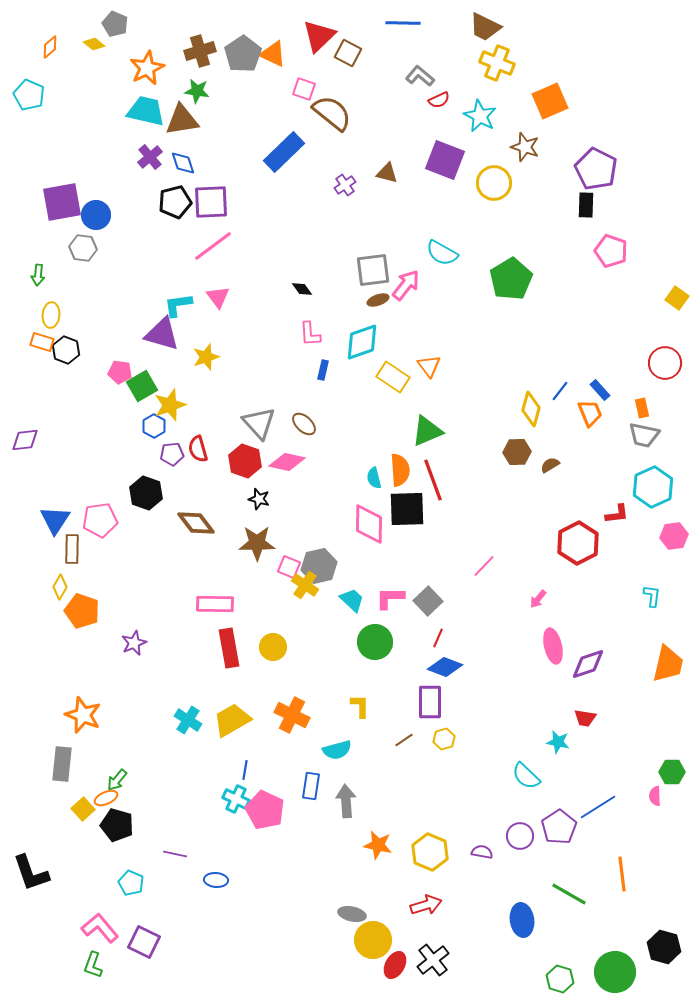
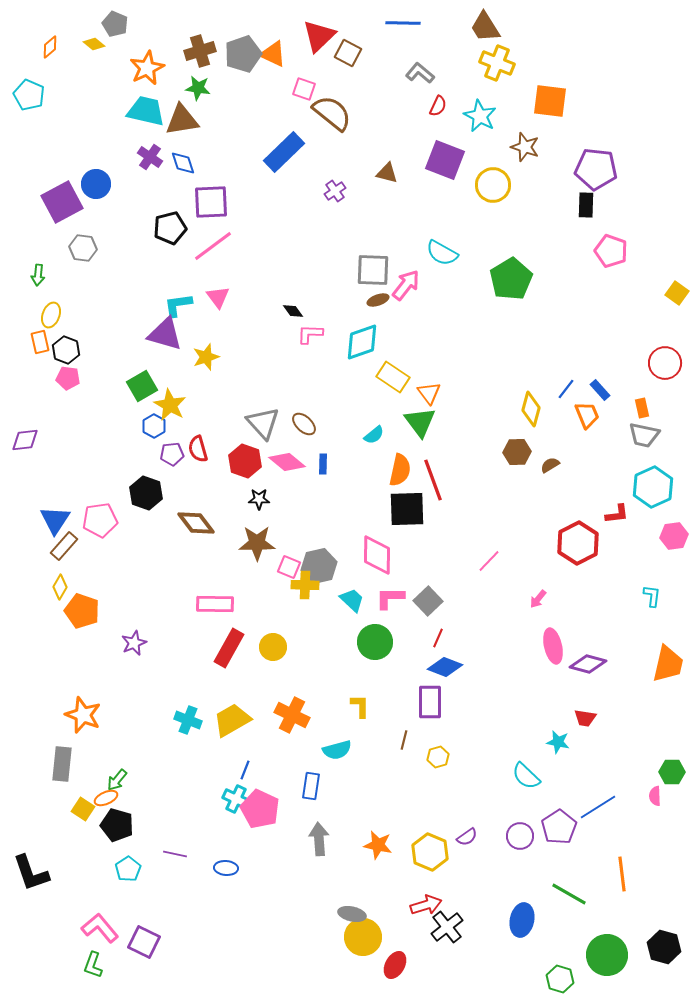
brown trapezoid at (485, 27): rotated 32 degrees clockwise
gray pentagon at (243, 54): rotated 15 degrees clockwise
gray L-shape at (420, 76): moved 3 px up
green star at (197, 91): moved 1 px right, 3 px up
red semicircle at (439, 100): moved 1 px left, 6 px down; rotated 40 degrees counterclockwise
orange square at (550, 101): rotated 30 degrees clockwise
purple cross at (150, 157): rotated 15 degrees counterclockwise
purple pentagon at (596, 169): rotated 21 degrees counterclockwise
yellow circle at (494, 183): moved 1 px left, 2 px down
purple cross at (345, 185): moved 10 px left, 6 px down
purple square at (62, 202): rotated 18 degrees counterclockwise
black pentagon at (175, 202): moved 5 px left, 26 px down
blue circle at (96, 215): moved 31 px up
gray square at (373, 270): rotated 9 degrees clockwise
black diamond at (302, 289): moved 9 px left, 22 px down
yellow square at (677, 298): moved 5 px up
yellow ellipse at (51, 315): rotated 15 degrees clockwise
purple triangle at (162, 334): moved 3 px right
pink L-shape at (310, 334): rotated 96 degrees clockwise
orange rectangle at (42, 342): moved 2 px left; rotated 60 degrees clockwise
orange triangle at (429, 366): moved 27 px down
blue rectangle at (323, 370): moved 94 px down; rotated 12 degrees counterclockwise
pink pentagon at (120, 372): moved 52 px left, 6 px down
blue line at (560, 391): moved 6 px right, 2 px up
yellow star at (170, 405): rotated 24 degrees counterclockwise
orange trapezoid at (590, 413): moved 3 px left, 2 px down
gray triangle at (259, 423): moved 4 px right
green triangle at (427, 431): moved 7 px left, 9 px up; rotated 44 degrees counterclockwise
pink diamond at (287, 462): rotated 27 degrees clockwise
orange semicircle at (400, 470): rotated 16 degrees clockwise
cyan semicircle at (374, 478): moved 43 px up; rotated 115 degrees counterclockwise
black star at (259, 499): rotated 15 degrees counterclockwise
pink diamond at (369, 524): moved 8 px right, 31 px down
brown rectangle at (72, 549): moved 8 px left, 3 px up; rotated 40 degrees clockwise
pink line at (484, 566): moved 5 px right, 5 px up
yellow cross at (305, 585): rotated 32 degrees counterclockwise
red rectangle at (229, 648): rotated 39 degrees clockwise
purple diamond at (588, 664): rotated 33 degrees clockwise
cyan cross at (188, 720): rotated 12 degrees counterclockwise
yellow hexagon at (444, 739): moved 6 px left, 18 px down
brown line at (404, 740): rotated 42 degrees counterclockwise
blue line at (245, 770): rotated 12 degrees clockwise
gray arrow at (346, 801): moved 27 px left, 38 px down
yellow square at (83, 809): rotated 15 degrees counterclockwise
pink pentagon at (265, 810): moved 5 px left, 1 px up
purple semicircle at (482, 852): moved 15 px left, 15 px up; rotated 135 degrees clockwise
blue ellipse at (216, 880): moved 10 px right, 12 px up
cyan pentagon at (131, 883): moved 3 px left, 14 px up; rotated 15 degrees clockwise
blue ellipse at (522, 920): rotated 20 degrees clockwise
yellow circle at (373, 940): moved 10 px left, 3 px up
black cross at (433, 960): moved 14 px right, 33 px up
green circle at (615, 972): moved 8 px left, 17 px up
